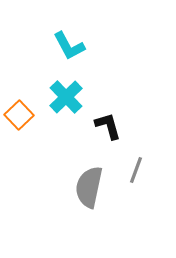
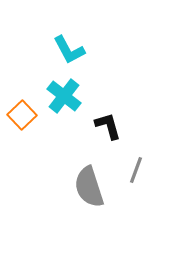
cyan L-shape: moved 4 px down
cyan cross: moved 2 px left, 1 px up; rotated 8 degrees counterclockwise
orange square: moved 3 px right
gray semicircle: rotated 30 degrees counterclockwise
